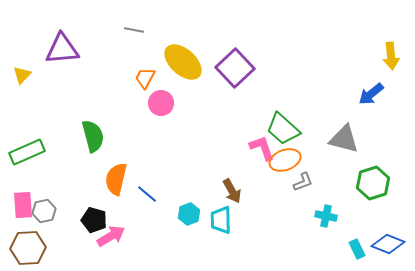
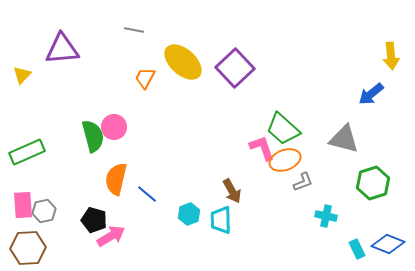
pink circle: moved 47 px left, 24 px down
